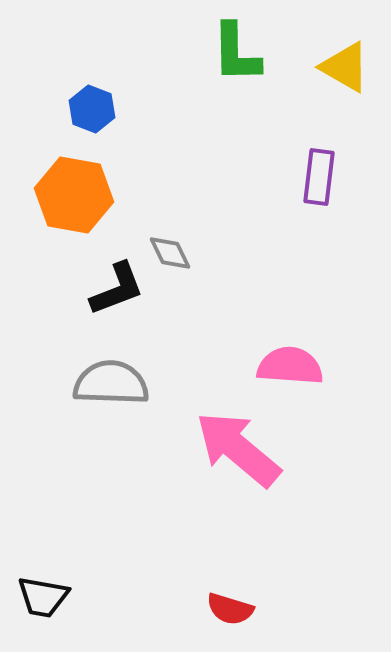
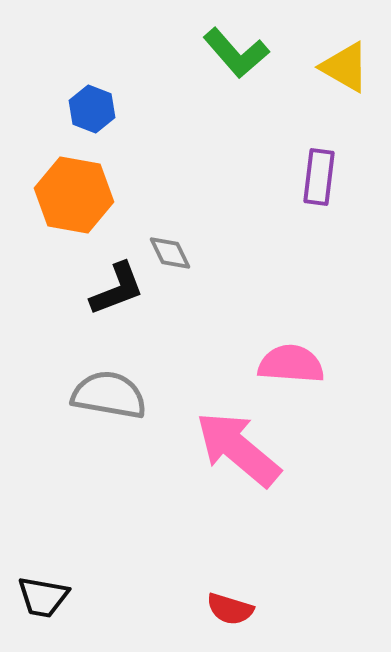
green L-shape: rotated 40 degrees counterclockwise
pink semicircle: moved 1 px right, 2 px up
gray semicircle: moved 2 px left, 12 px down; rotated 8 degrees clockwise
